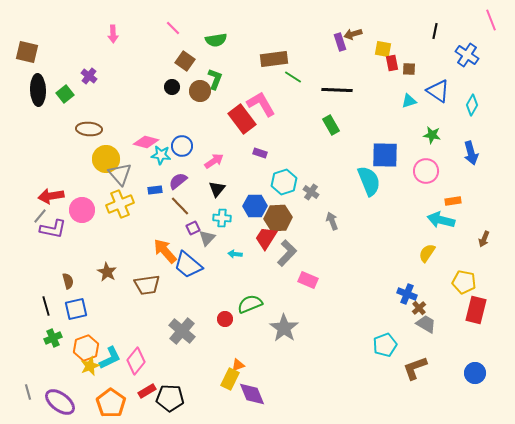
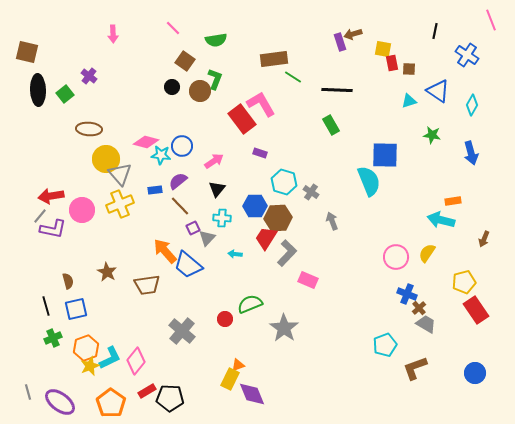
pink circle at (426, 171): moved 30 px left, 86 px down
cyan hexagon at (284, 182): rotated 25 degrees counterclockwise
yellow pentagon at (464, 282): rotated 25 degrees counterclockwise
red rectangle at (476, 310): rotated 48 degrees counterclockwise
